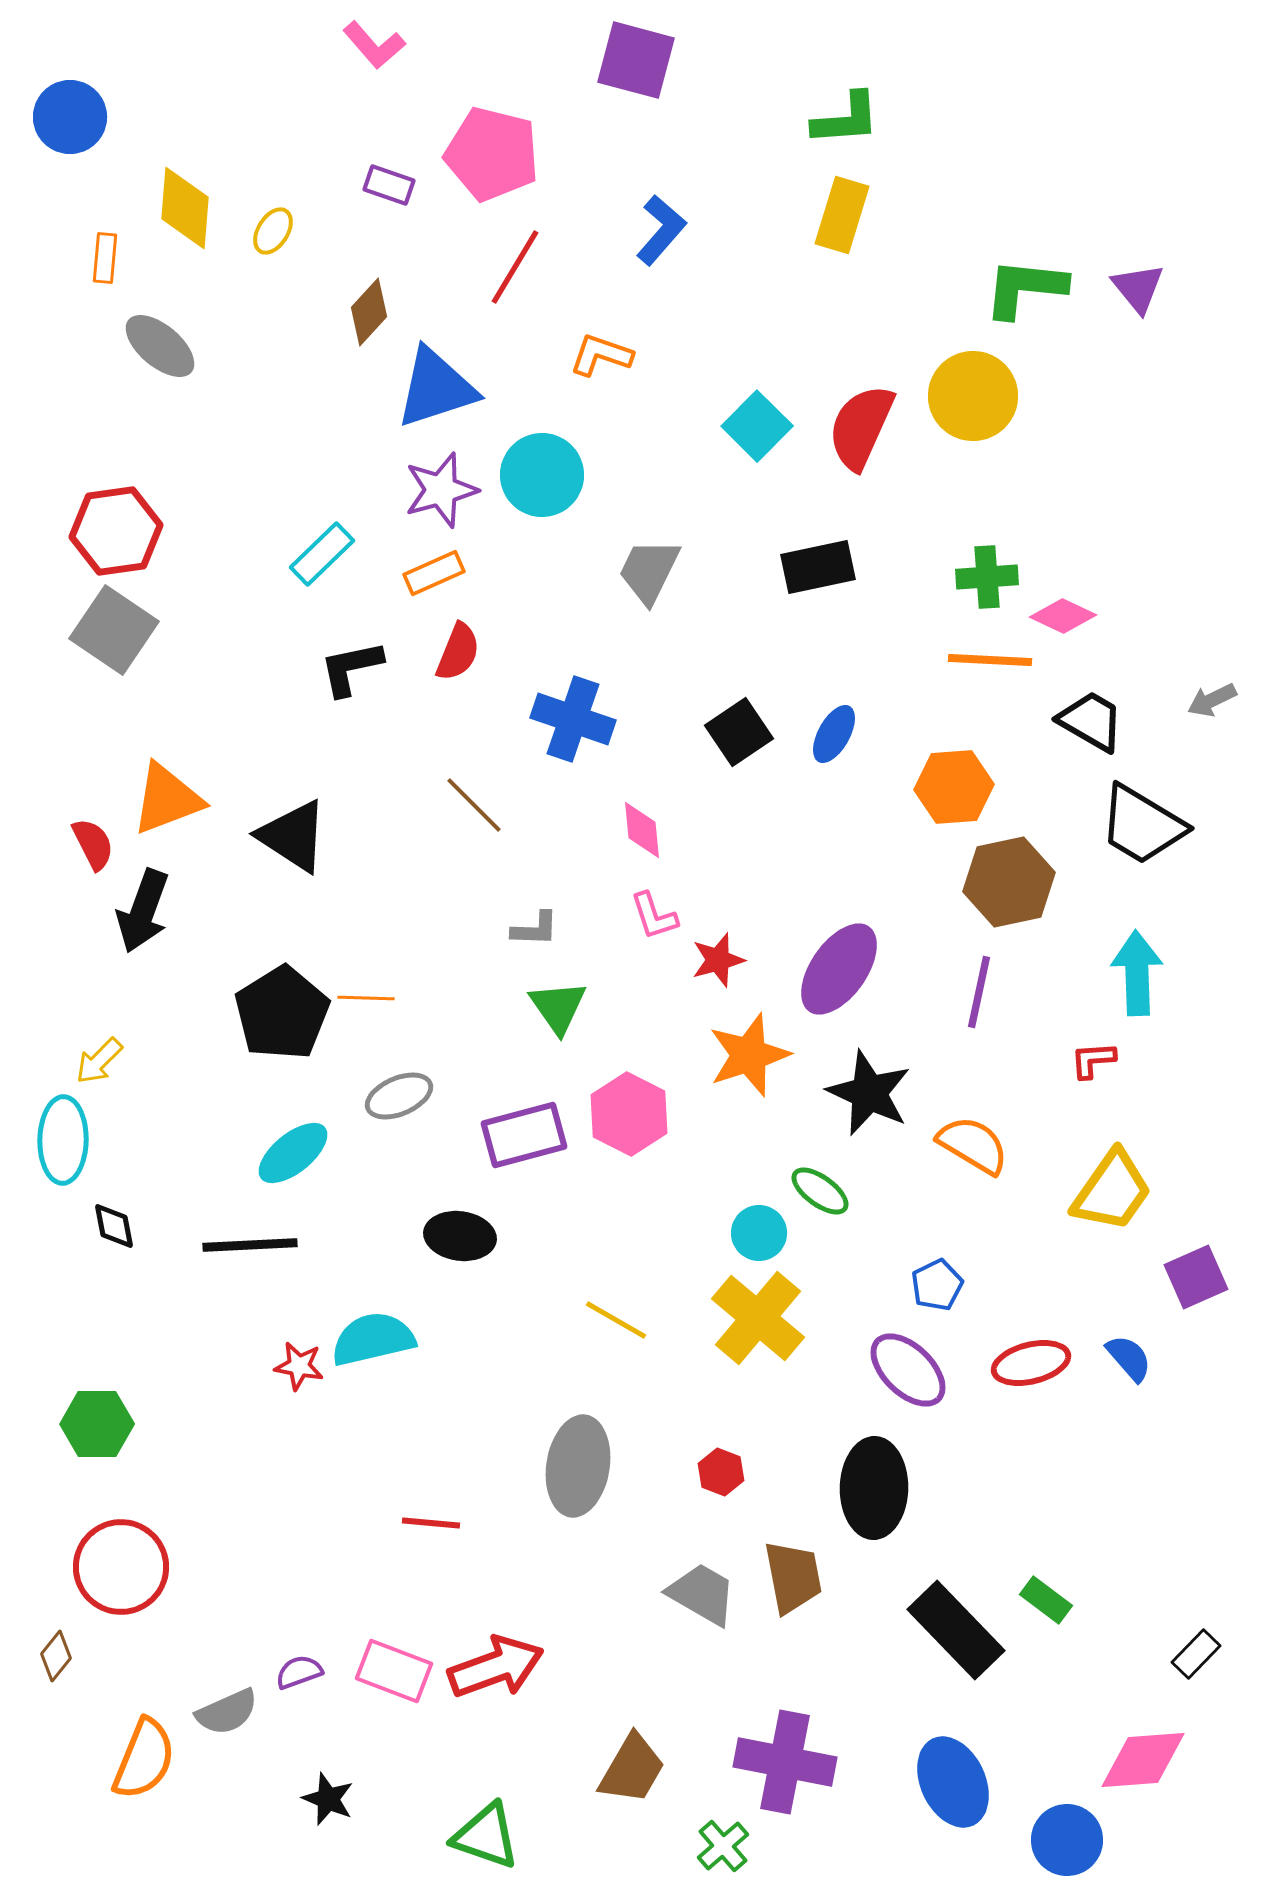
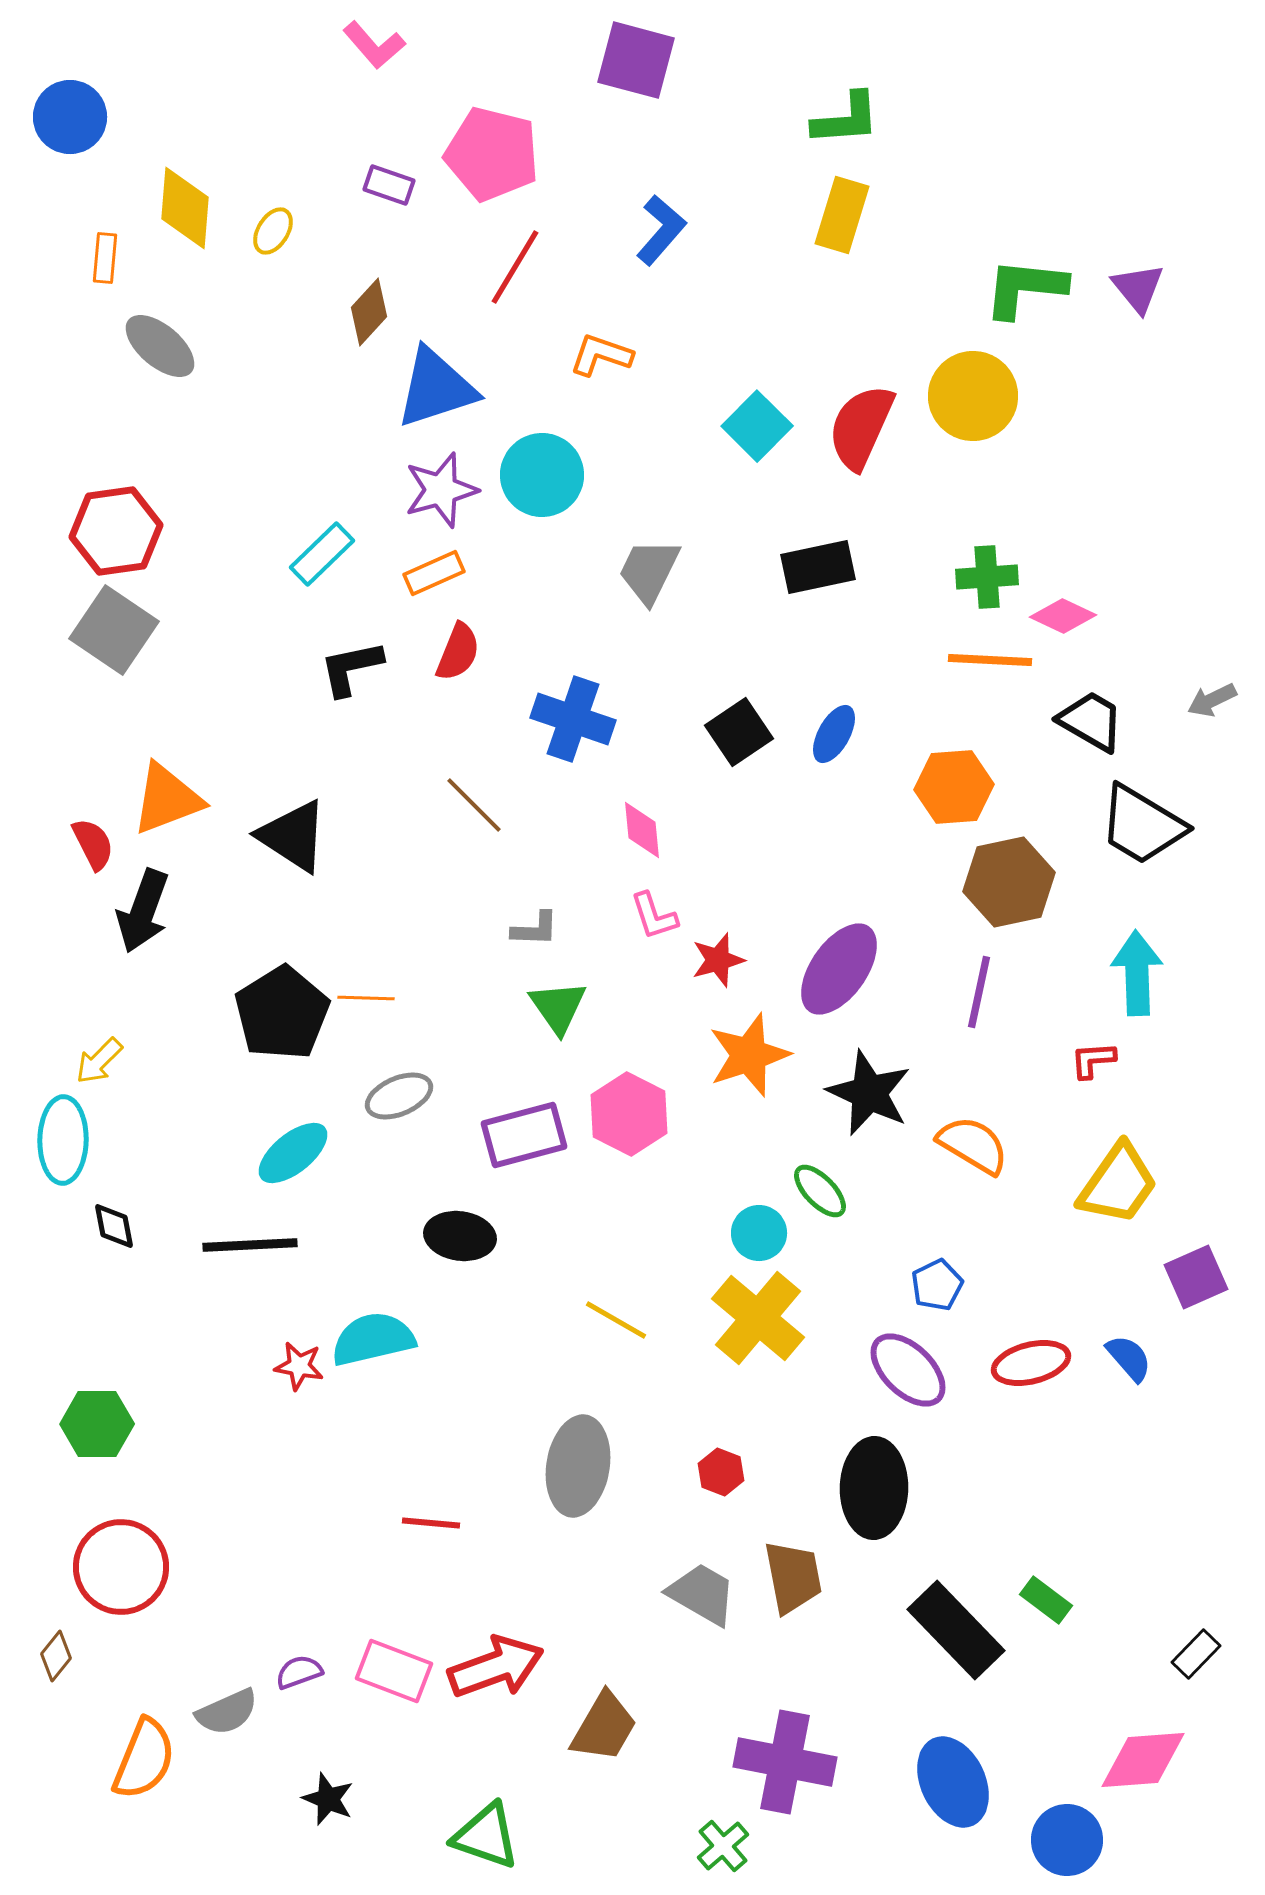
green ellipse at (820, 1191): rotated 10 degrees clockwise
yellow trapezoid at (1112, 1191): moved 6 px right, 7 px up
brown trapezoid at (632, 1769): moved 28 px left, 42 px up
